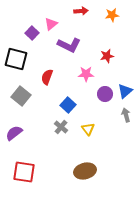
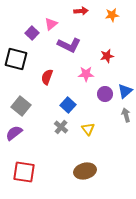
gray square: moved 10 px down
